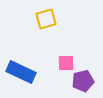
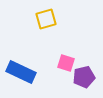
pink square: rotated 18 degrees clockwise
purple pentagon: moved 1 px right, 4 px up
